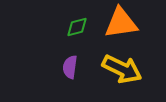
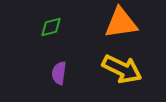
green diamond: moved 26 px left
purple semicircle: moved 11 px left, 6 px down
